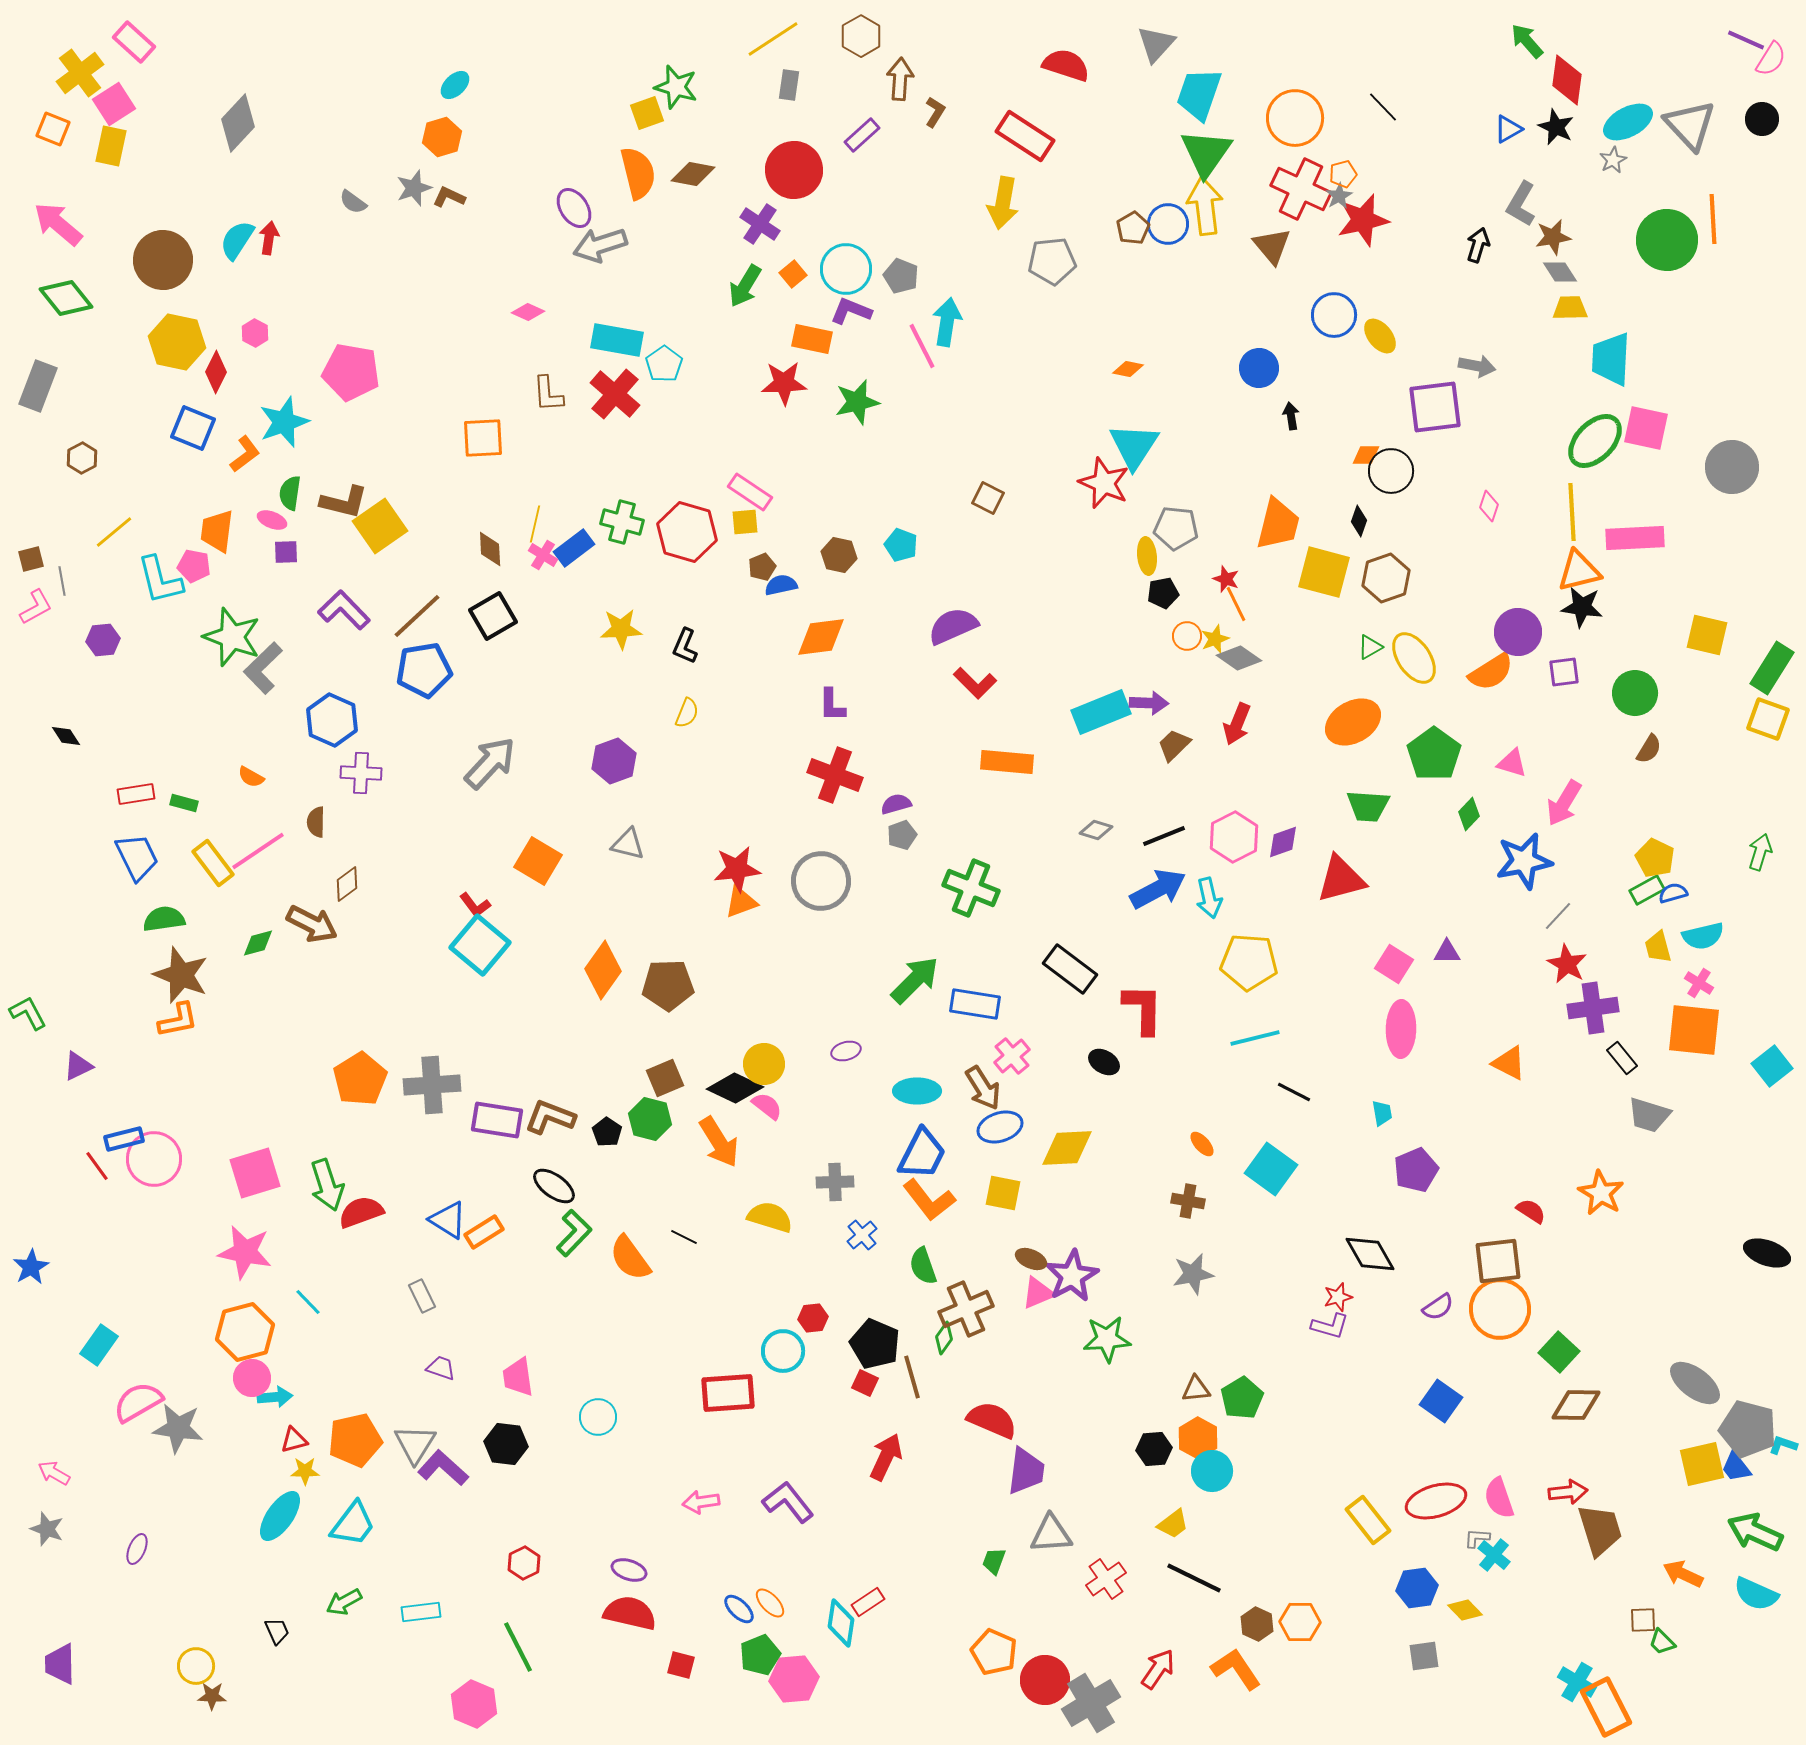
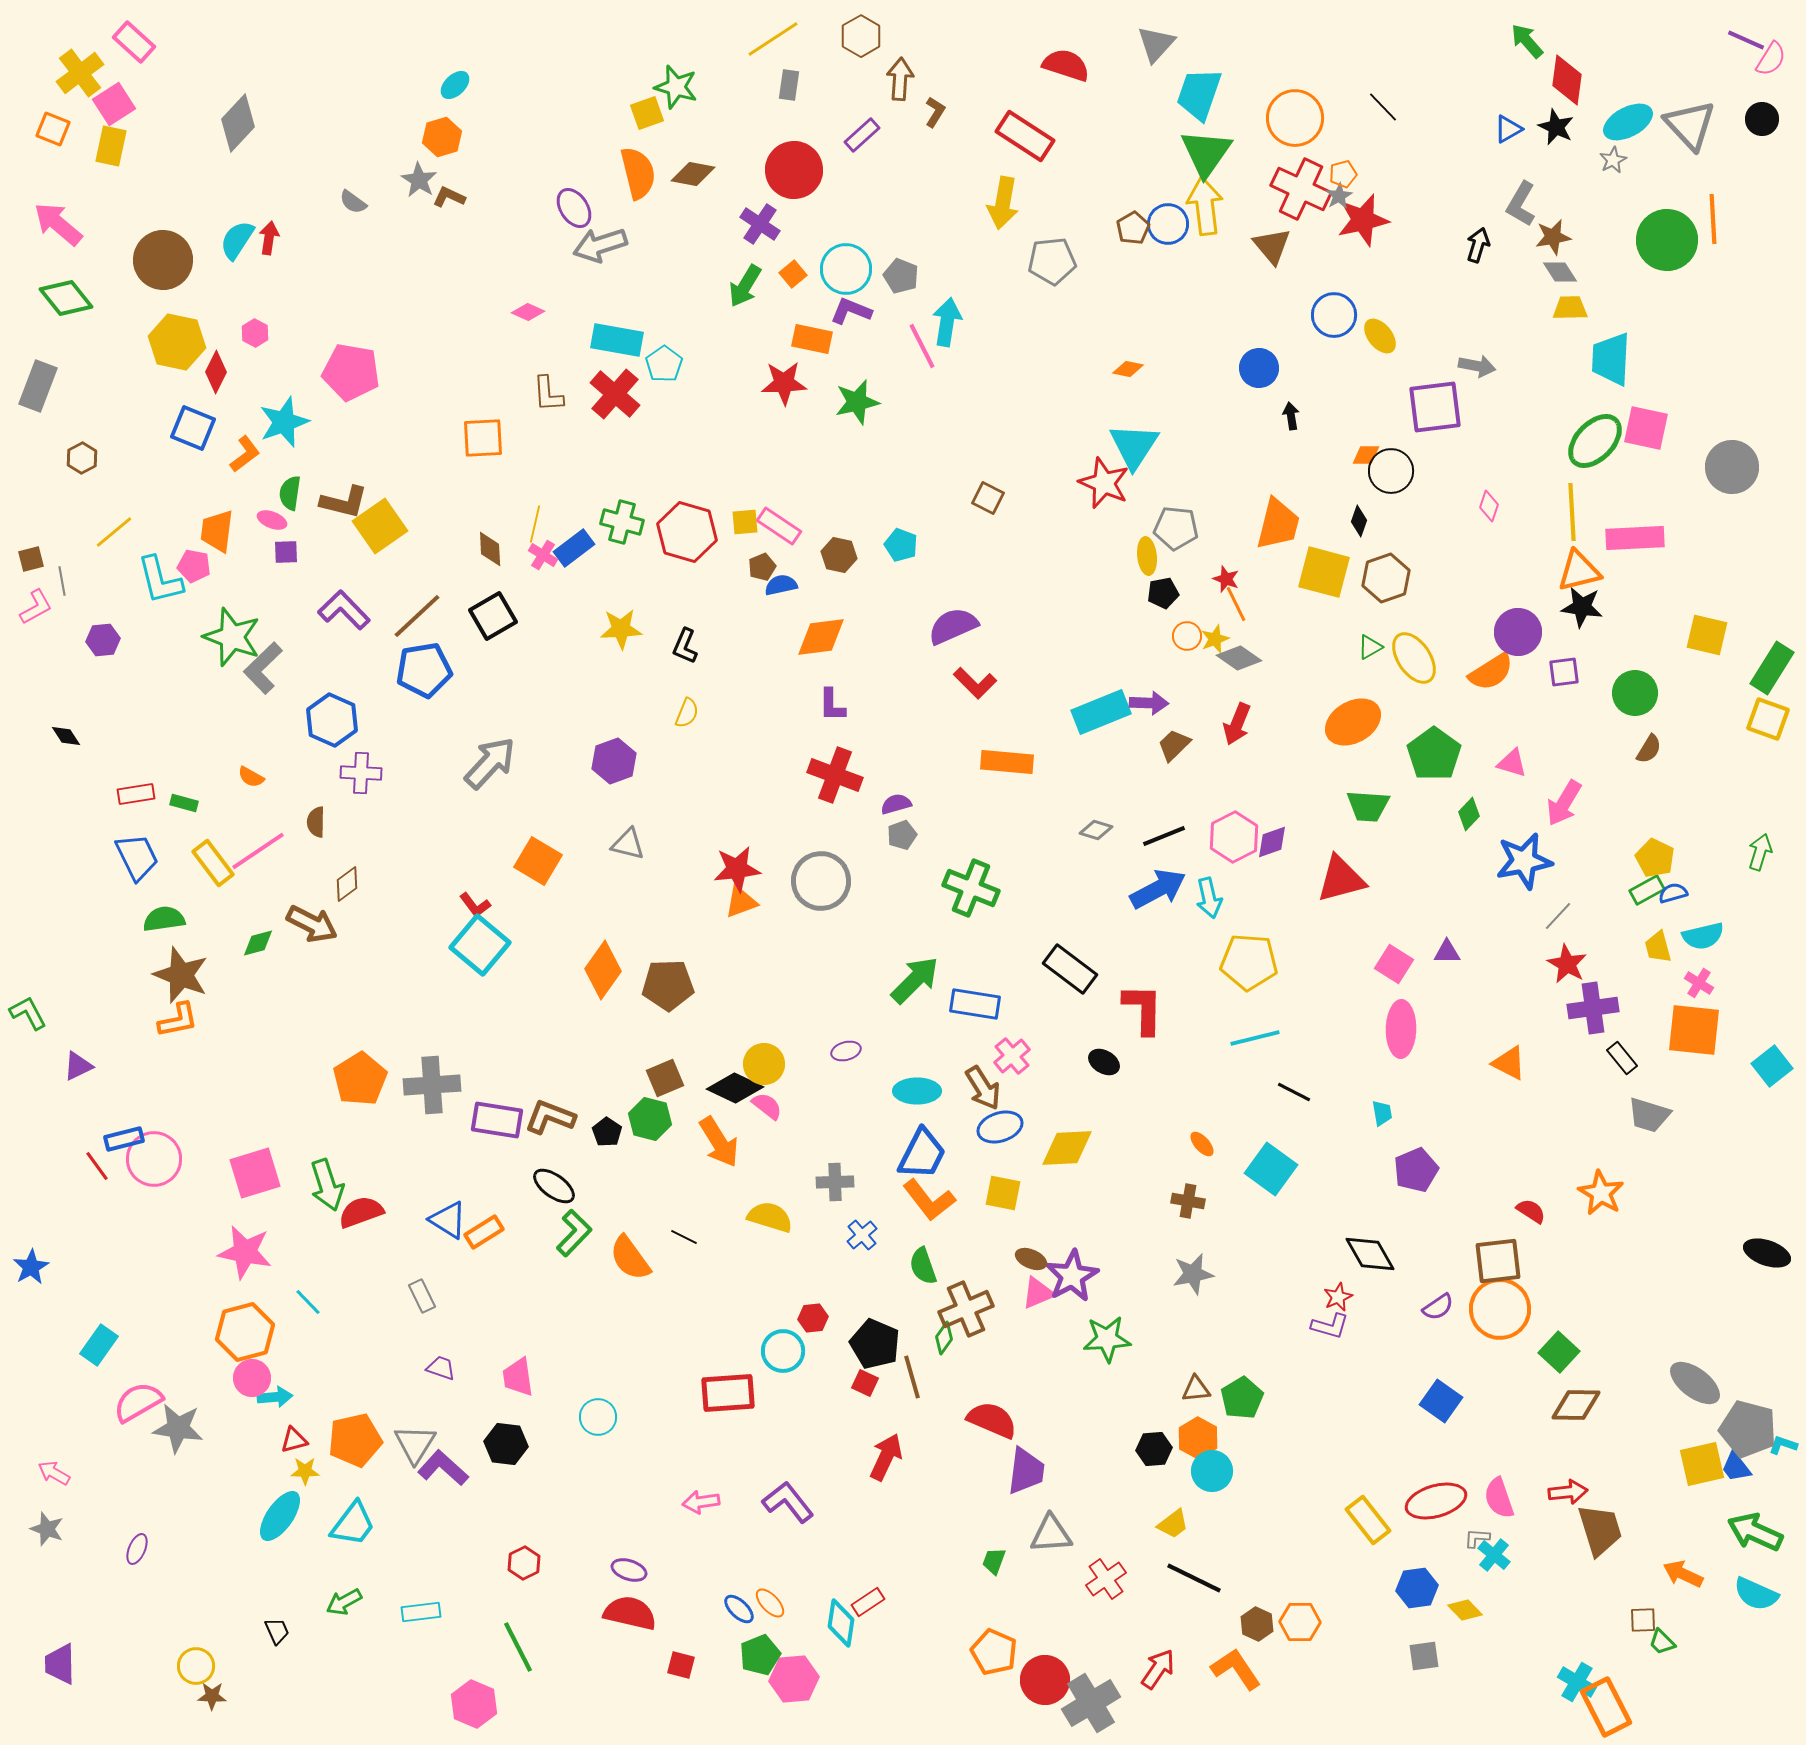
gray star at (414, 188): moved 5 px right, 8 px up; rotated 21 degrees counterclockwise
pink rectangle at (750, 492): moved 29 px right, 34 px down
purple diamond at (1283, 842): moved 11 px left
red star at (1338, 1297): rotated 8 degrees counterclockwise
